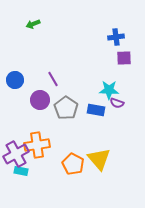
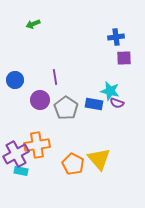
purple line: moved 2 px right, 2 px up; rotated 21 degrees clockwise
cyan star: moved 1 px right, 1 px down; rotated 12 degrees clockwise
blue rectangle: moved 2 px left, 6 px up
